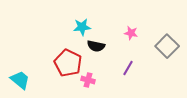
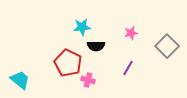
pink star: rotated 24 degrees counterclockwise
black semicircle: rotated 12 degrees counterclockwise
